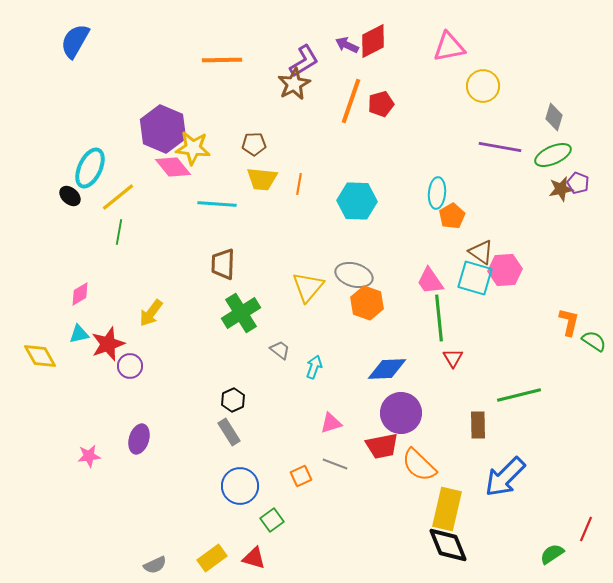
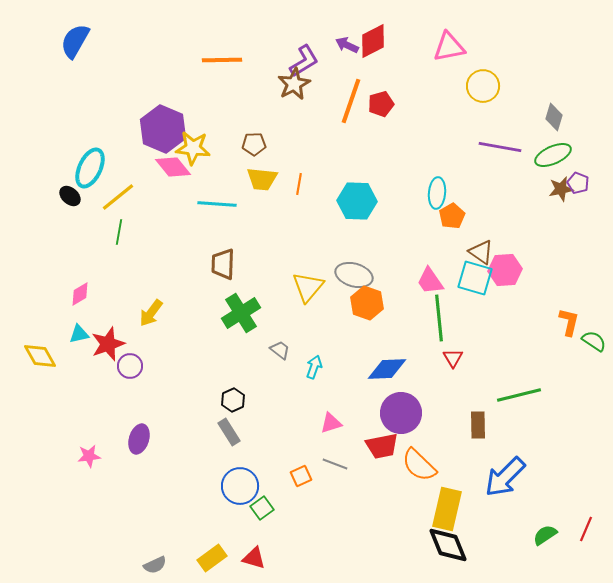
green square at (272, 520): moved 10 px left, 12 px up
green semicircle at (552, 554): moved 7 px left, 19 px up
